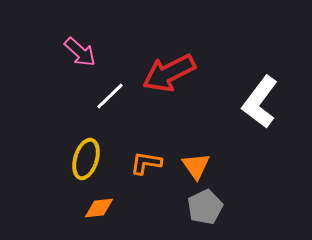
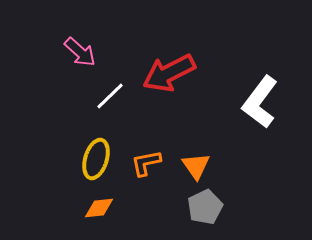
yellow ellipse: moved 10 px right
orange L-shape: rotated 20 degrees counterclockwise
